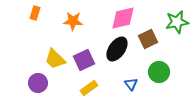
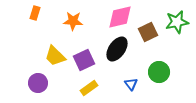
pink diamond: moved 3 px left, 1 px up
brown square: moved 7 px up
yellow trapezoid: moved 3 px up
